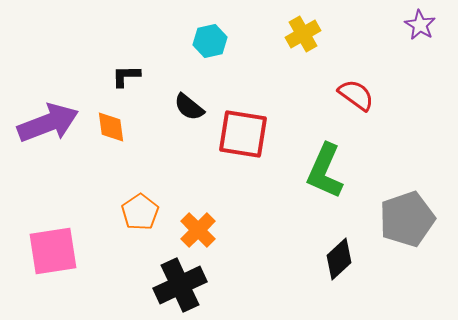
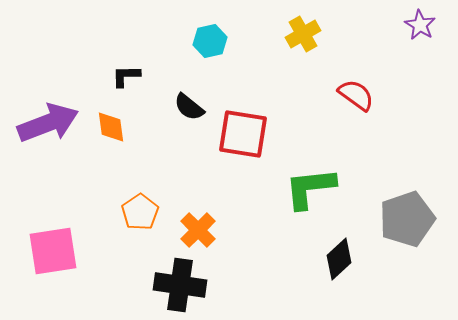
green L-shape: moved 15 px left, 17 px down; rotated 60 degrees clockwise
black cross: rotated 33 degrees clockwise
